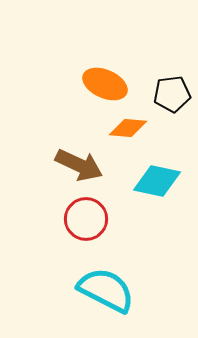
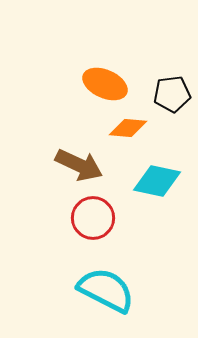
red circle: moved 7 px right, 1 px up
